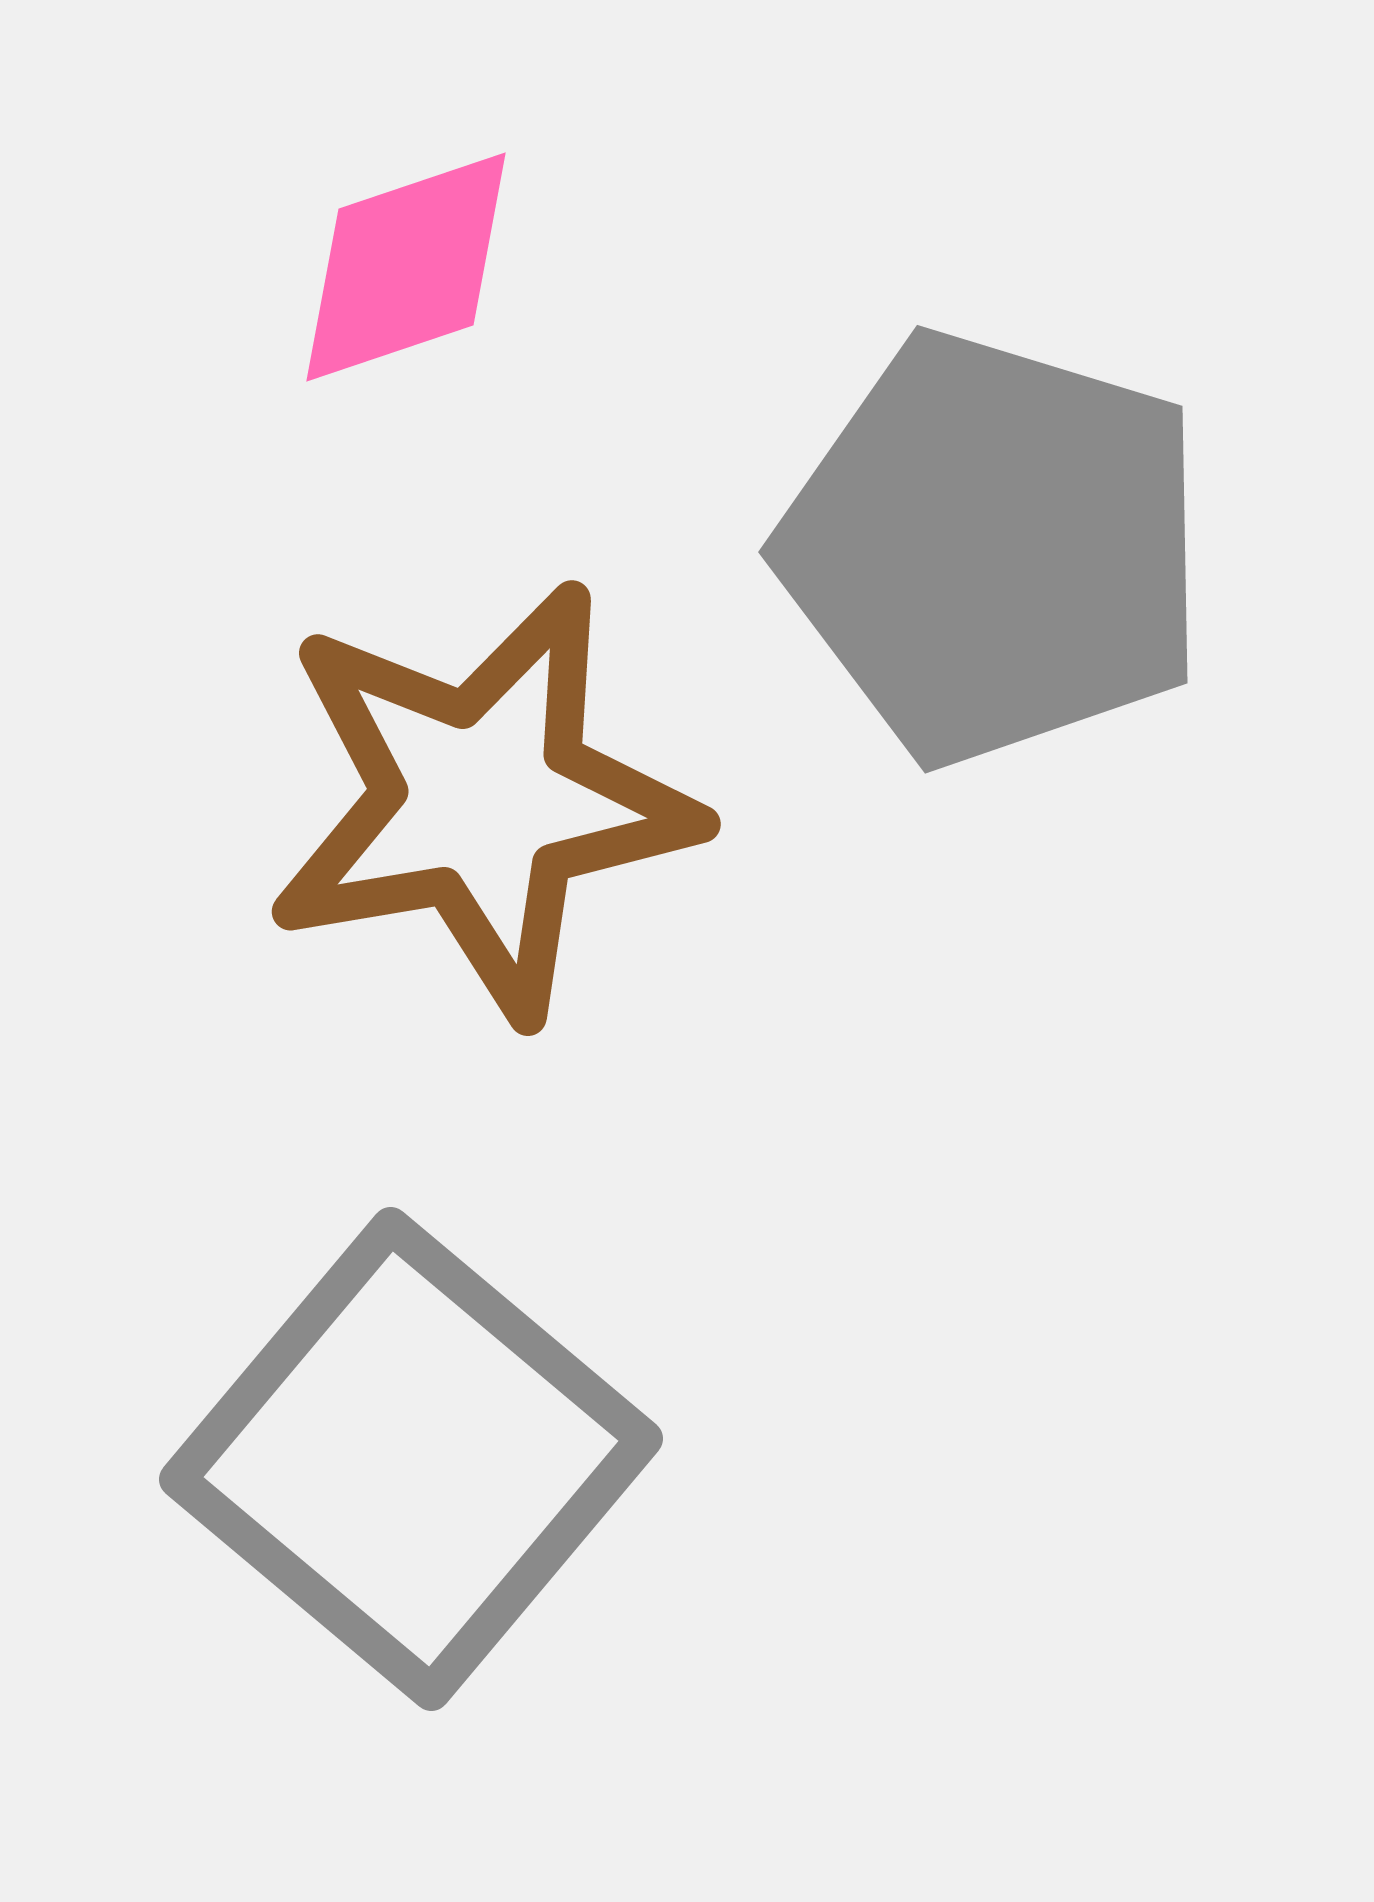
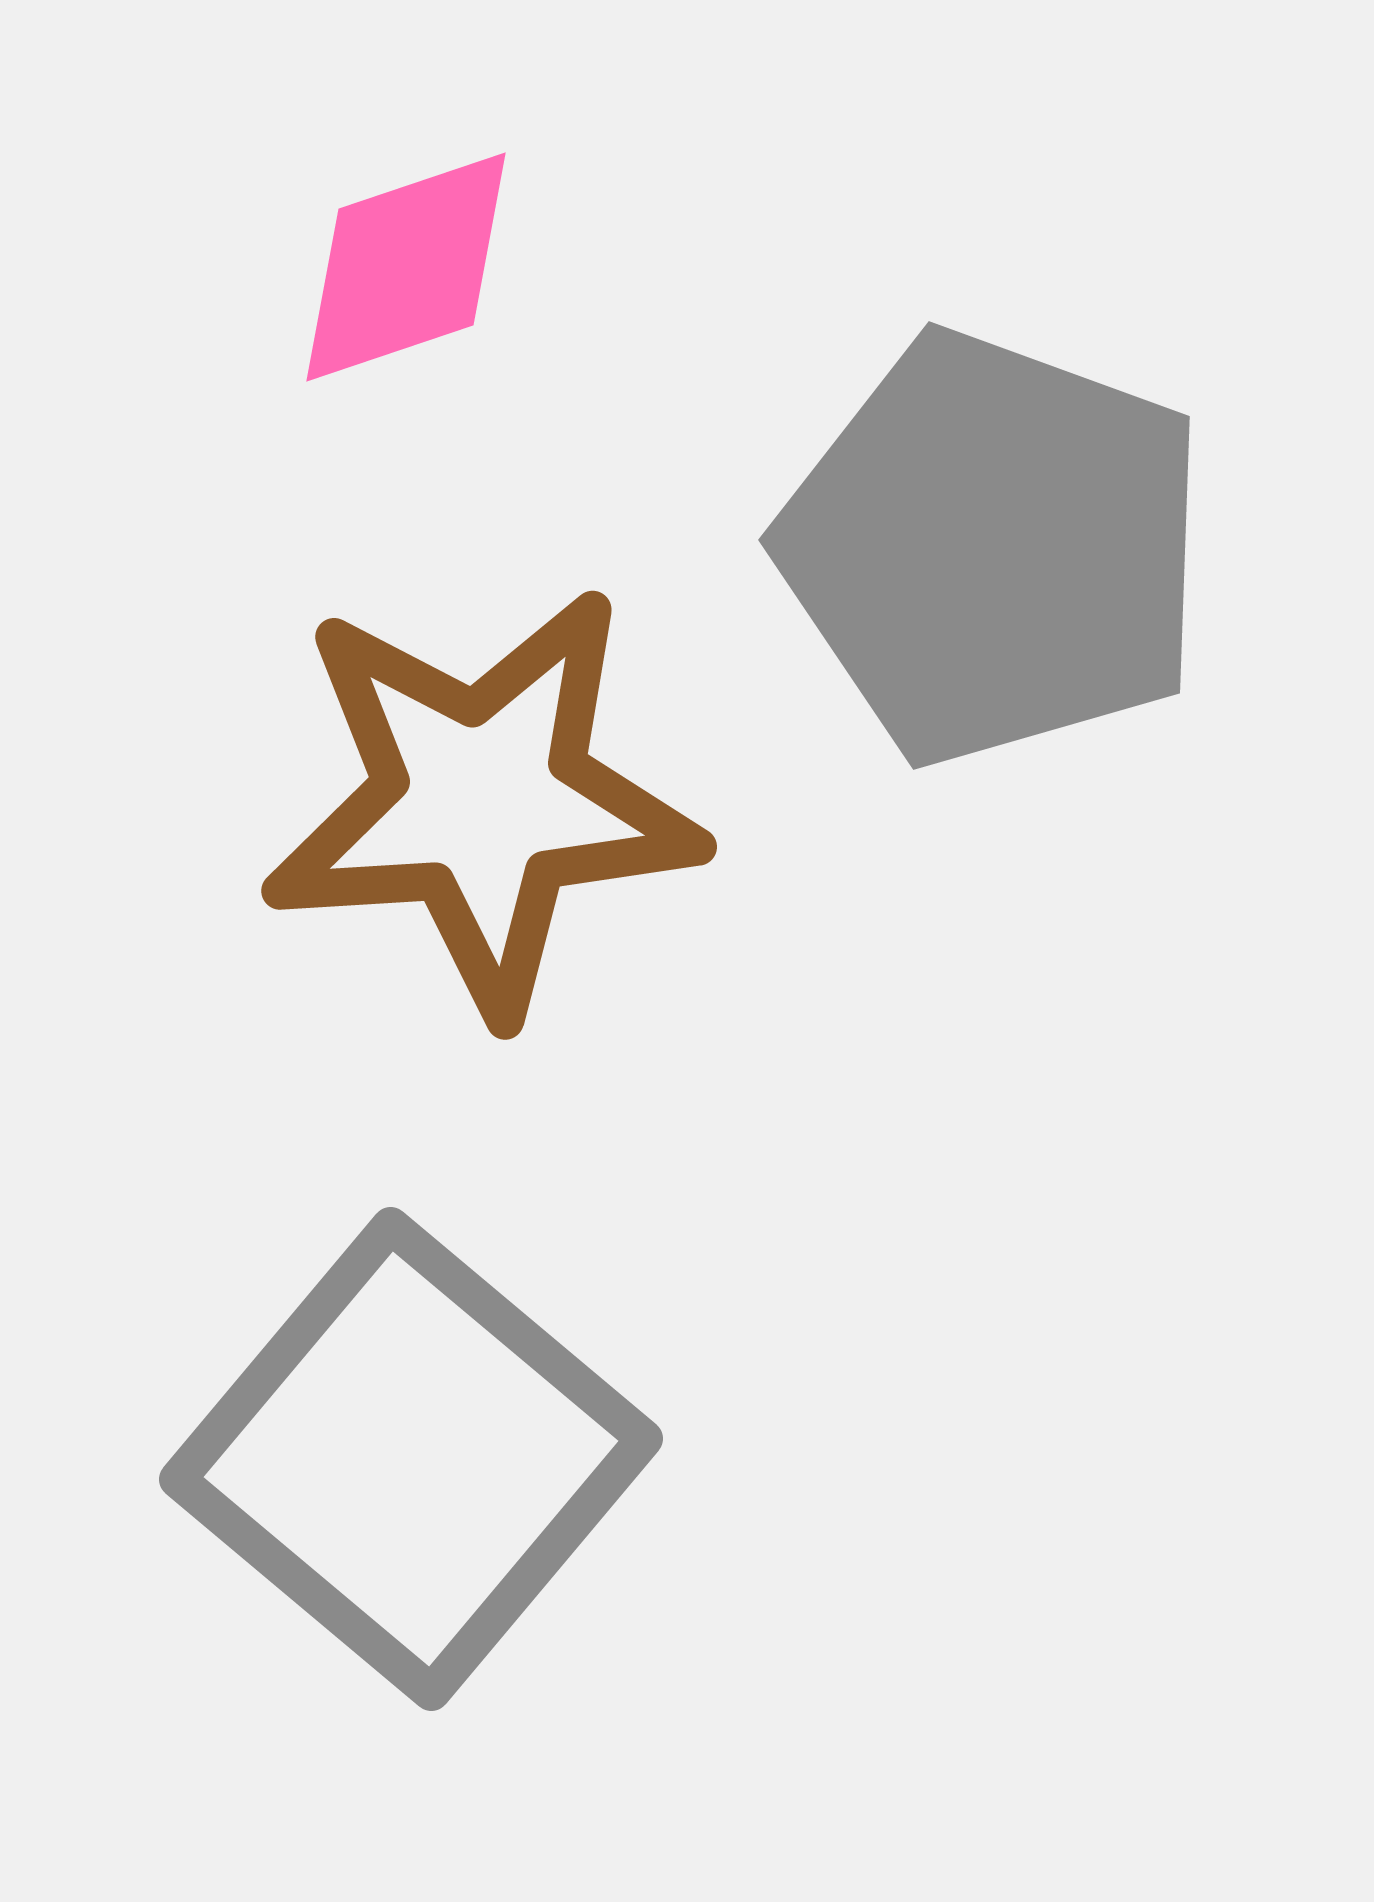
gray pentagon: rotated 3 degrees clockwise
brown star: rotated 6 degrees clockwise
